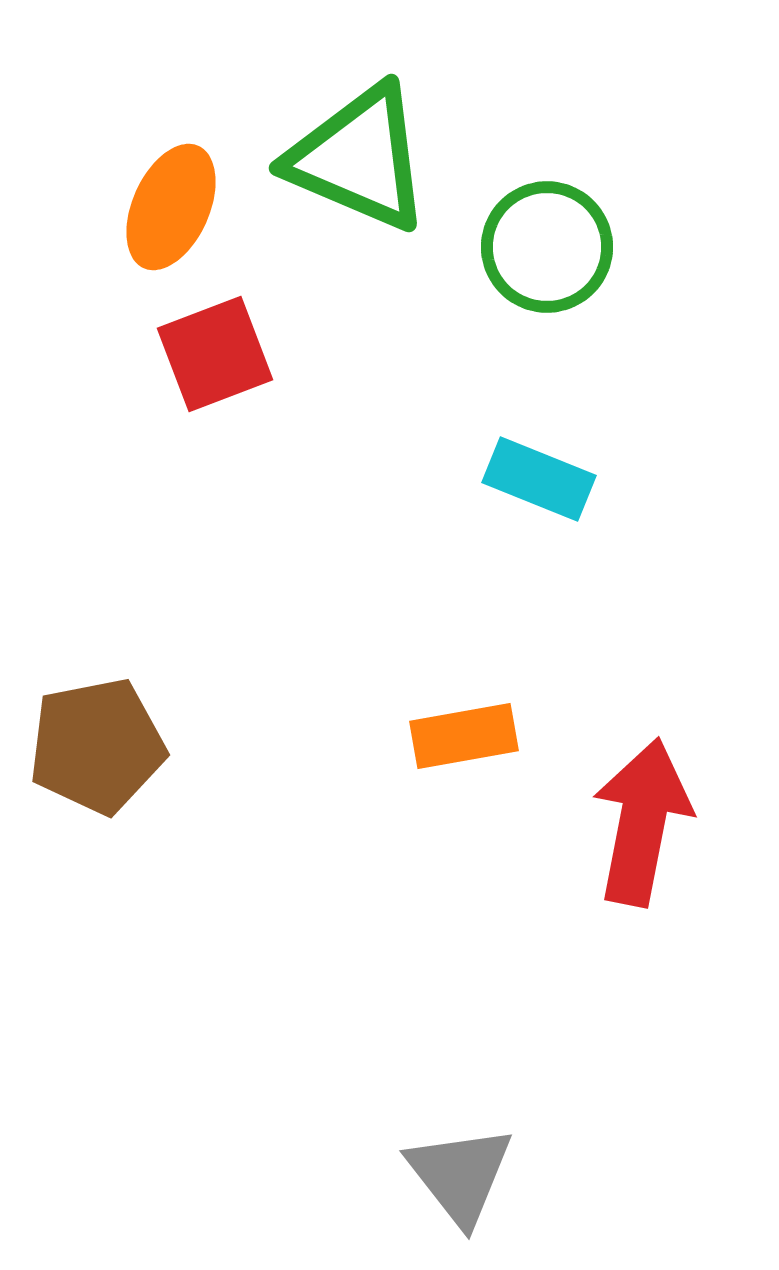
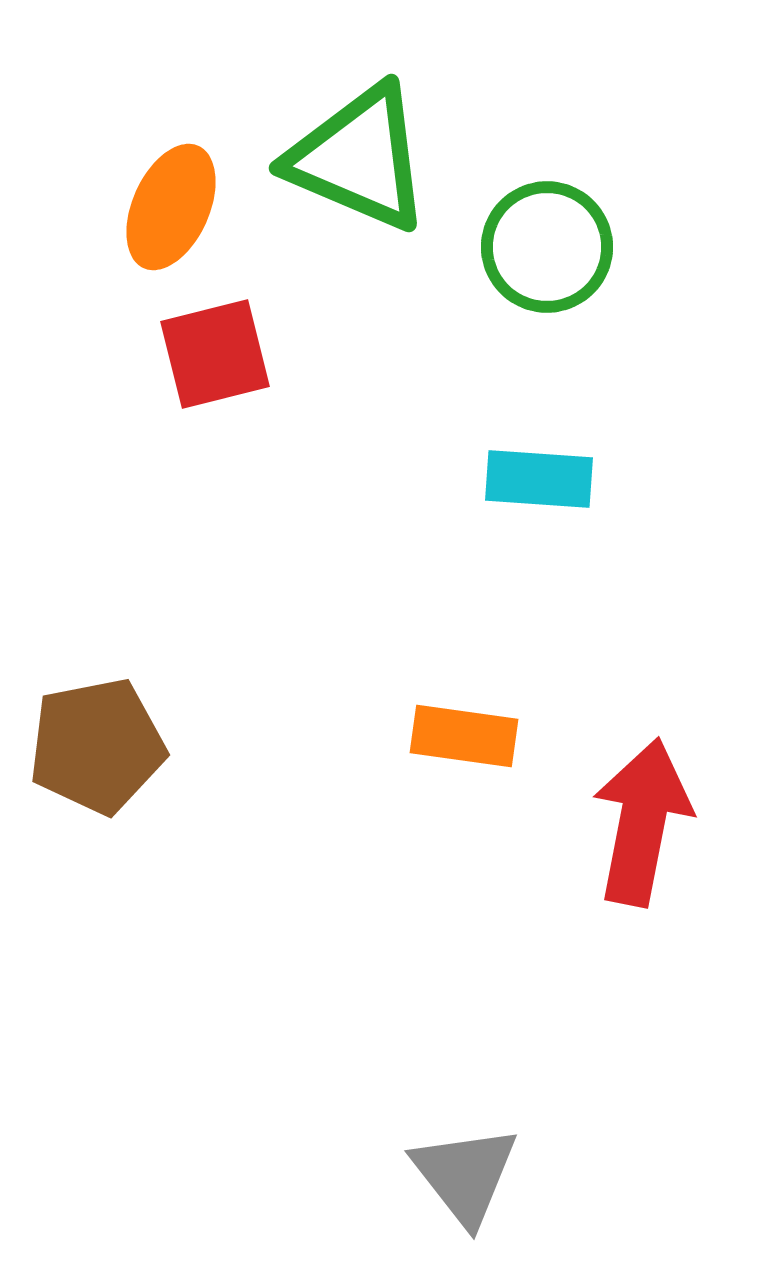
red square: rotated 7 degrees clockwise
cyan rectangle: rotated 18 degrees counterclockwise
orange rectangle: rotated 18 degrees clockwise
gray triangle: moved 5 px right
